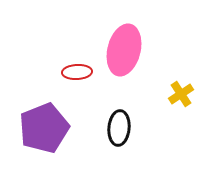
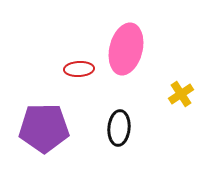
pink ellipse: moved 2 px right, 1 px up
red ellipse: moved 2 px right, 3 px up
purple pentagon: rotated 21 degrees clockwise
